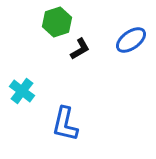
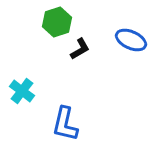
blue ellipse: rotated 60 degrees clockwise
